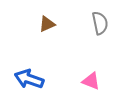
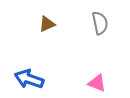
pink triangle: moved 6 px right, 2 px down
